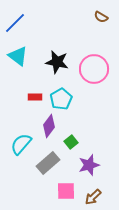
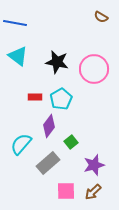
blue line: rotated 55 degrees clockwise
purple star: moved 5 px right
brown arrow: moved 5 px up
